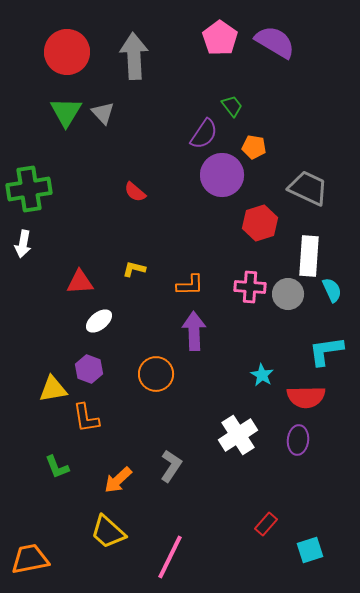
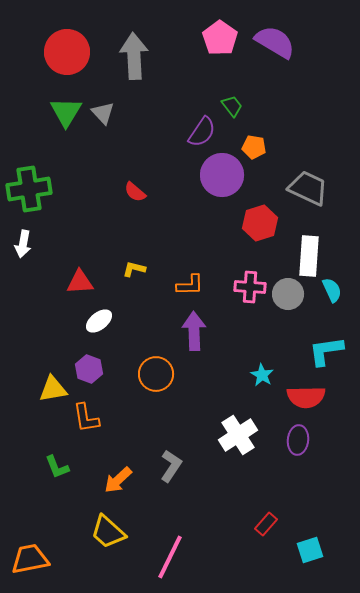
purple semicircle at (204, 134): moved 2 px left, 2 px up
